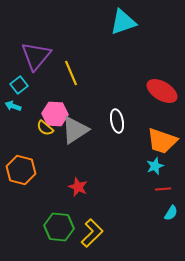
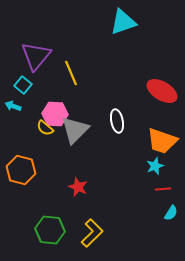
cyan square: moved 4 px right; rotated 12 degrees counterclockwise
gray triangle: rotated 12 degrees counterclockwise
green hexagon: moved 9 px left, 3 px down
